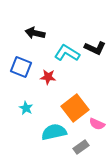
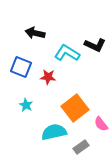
black L-shape: moved 3 px up
cyan star: moved 3 px up
pink semicircle: moved 4 px right; rotated 28 degrees clockwise
